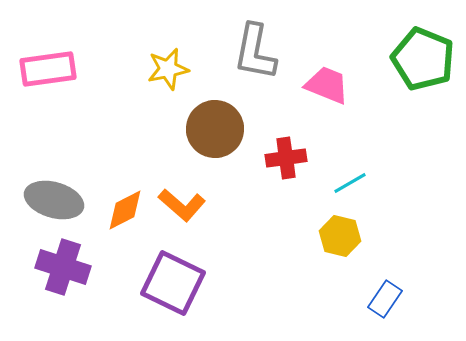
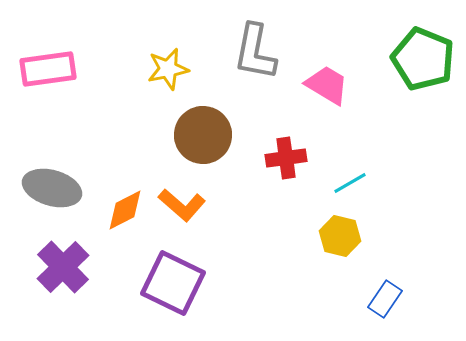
pink trapezoid: rotated 9 degrees clockwise
brown circle: moved 12 px left, 6 px down
gray ellipse: moved 2 px left, 12 px up
purple cross: rotated 28 degrees clockwise
